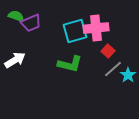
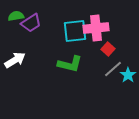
green semicircle: rotated 28 degrees counterclockwise
purple trapezoid: rotated 10 degrees counterclockwise
cyan square: rotated 10 degrees clockwise
red square: moved 2 px up
